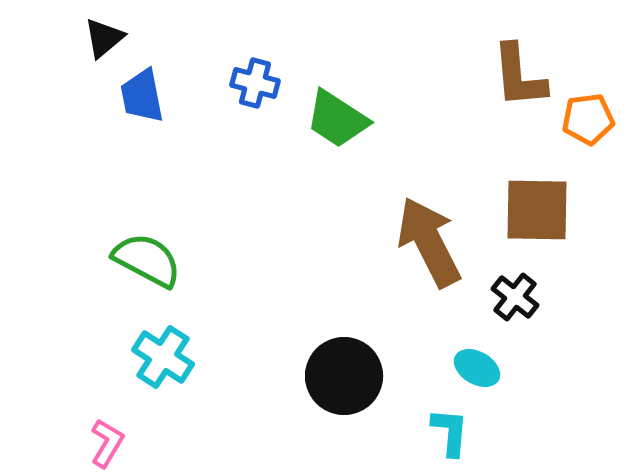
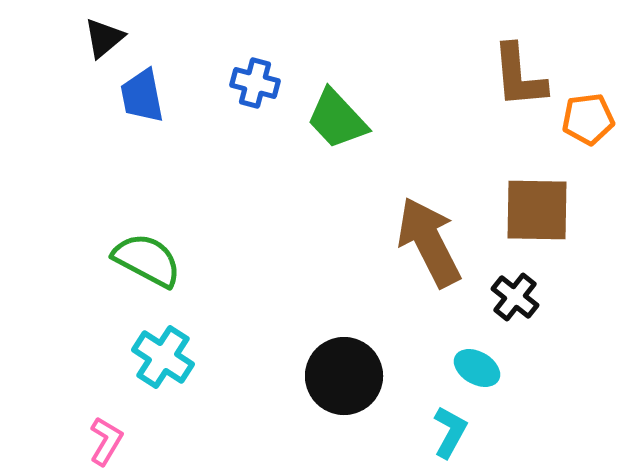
green trapezoid: rotated 14 degrees clockwise
cyan L-shape: rotated 24 degrees clockwise
pink L-shape: moved 1 px left, 2 px up
